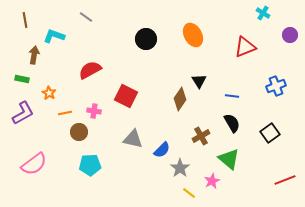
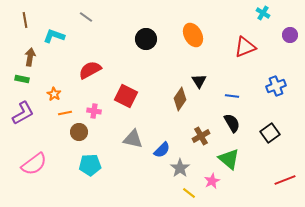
brown arrow: moved 4 px left, 2 px down
orange star: moved 5 px right, 1 px down
